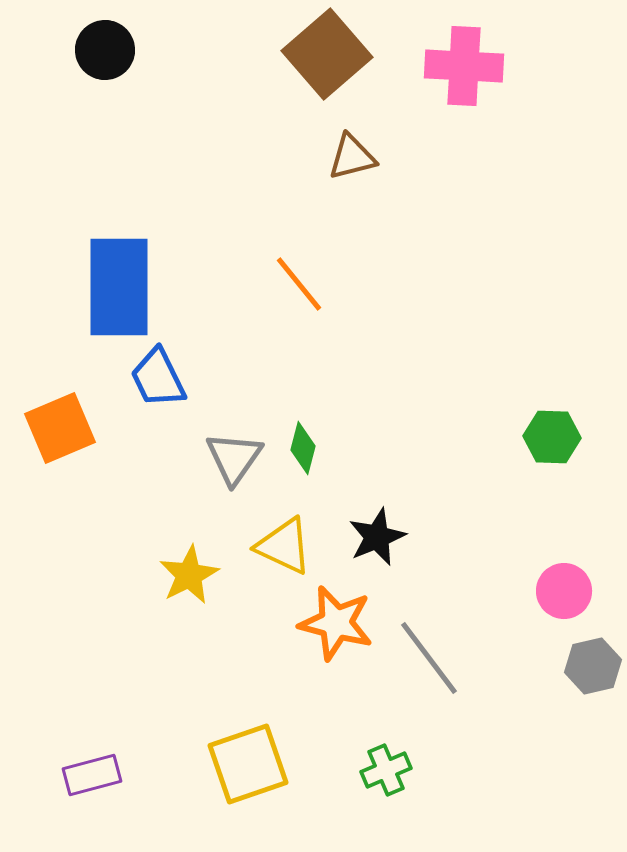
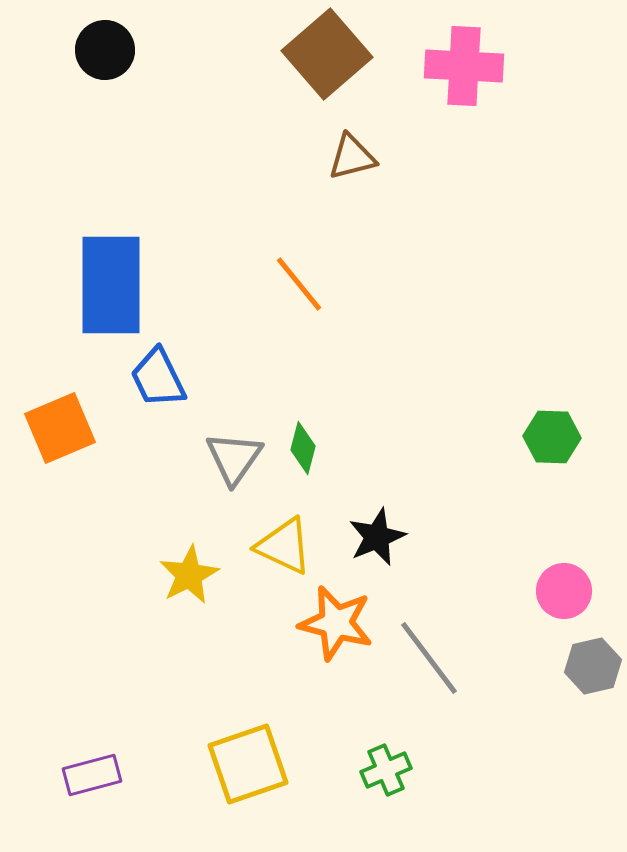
blue rectangle: moved 8 px left, 2 px up
